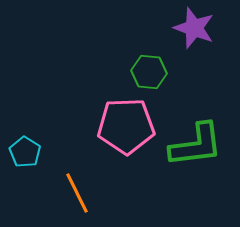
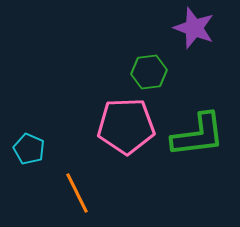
green hexagon: rotated 12 degrees counterclockwise
green L-shape: moved 2 px right, 10 px up
cyan pentagon: moved 4 px right, 3 px up; rotated 8 degrees counterclockwise
